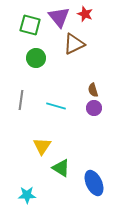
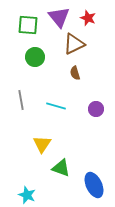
red star: moved 3 px right, 4 px down
green square: moved 2 px left; rotated 10 degrees counterclockwise
green circle: moved 1 px left, 1 px up
brown semicircle: moved 18 px left, 17 px up
gray line: rotated 18 degrees counterclockwise
purple circle: moved 2 px right, 1 px down
yellow triangle: moved 2 px up
green triangle: rotated 12 degrees counterclockwise
blue ellipse: moved 2 px down
cyan star: rotated 24 degrees clockwise
